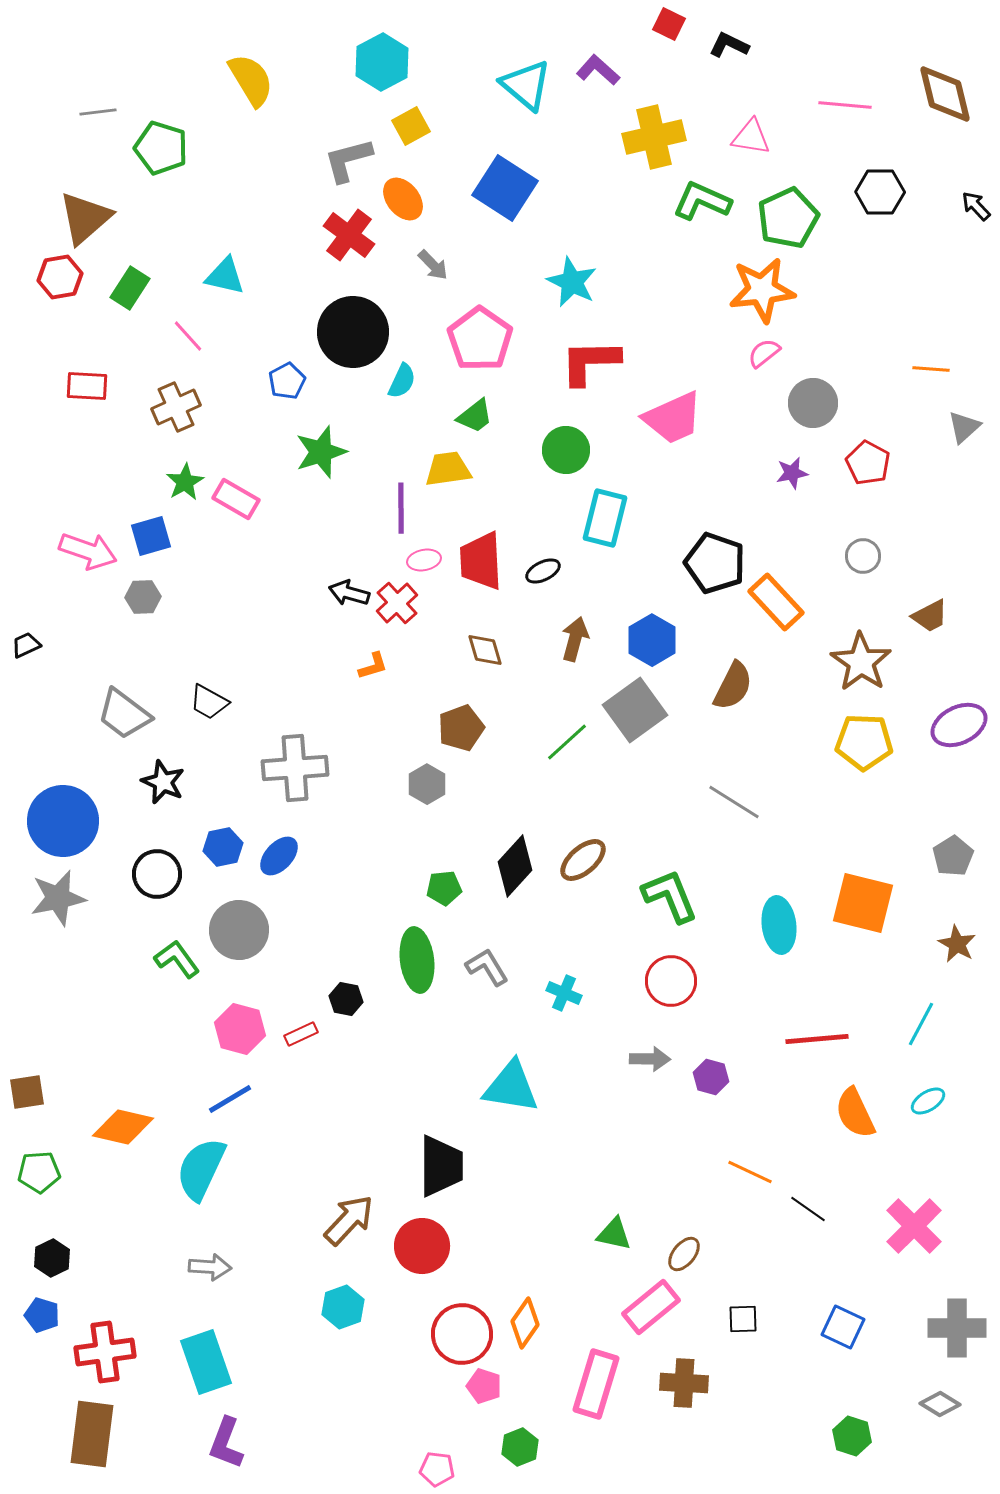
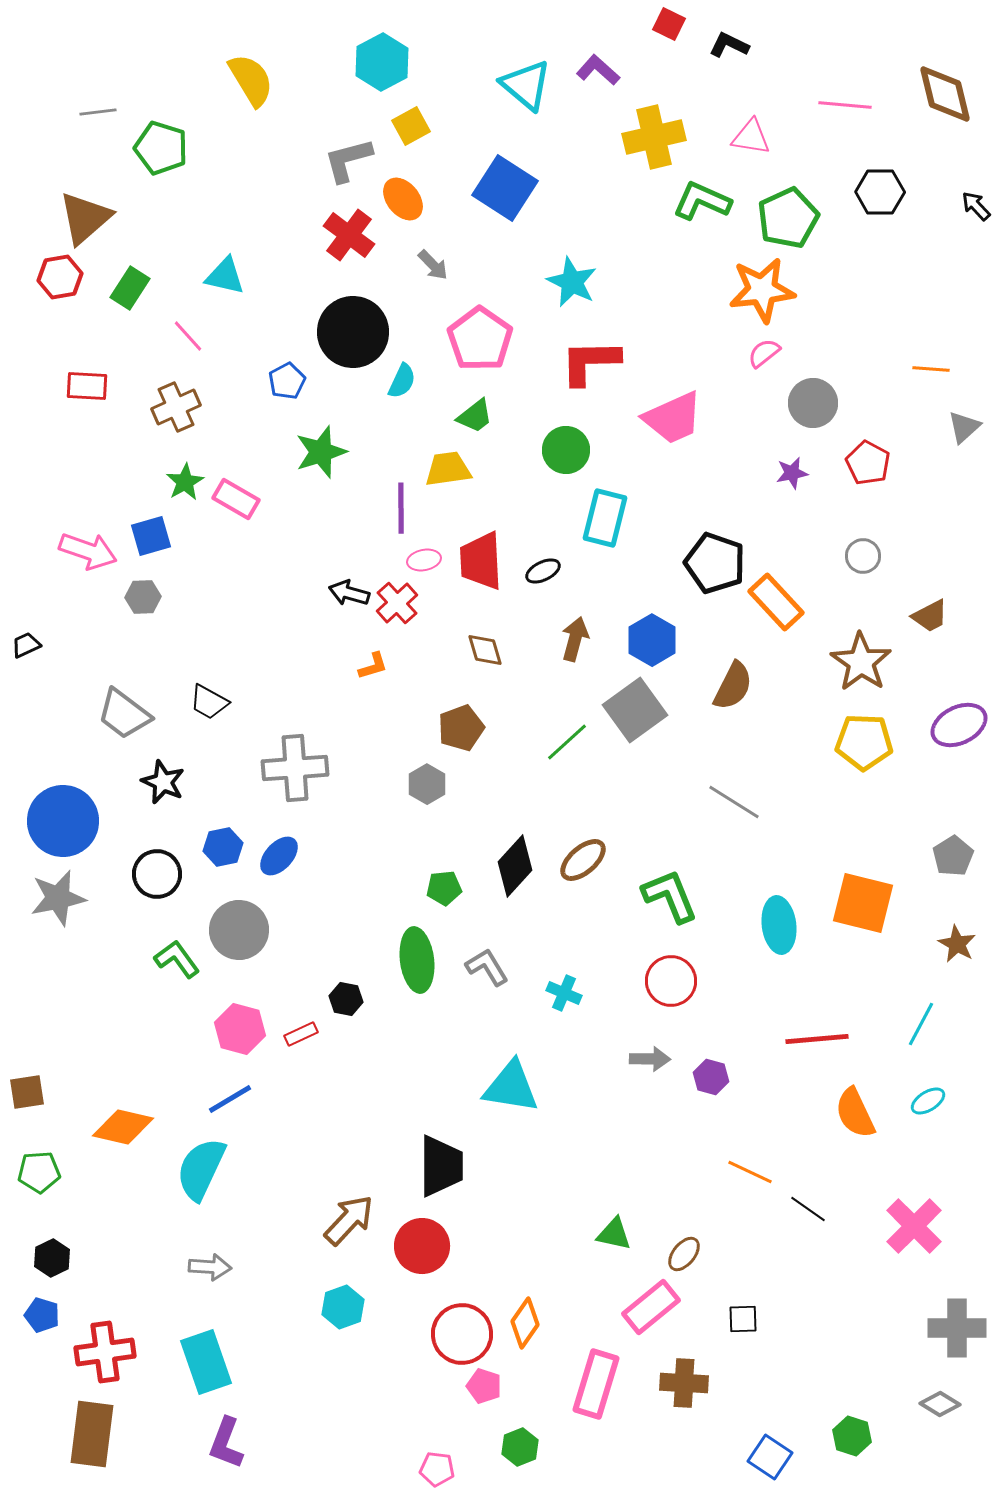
blue square at (843, 1327): moved 73 px left, 130 px down; rotated 9 degrees clockwise
